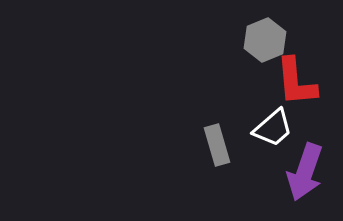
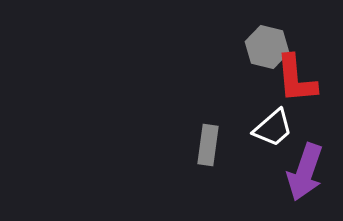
gray hexagon: moved 2 px right, 7 px down; rotated 24 degrees counterclockwise
red L-shape: moved 3 px up
gray rectangle: moved 9 px left; rotated 24 degrees clockwise
